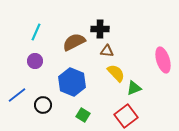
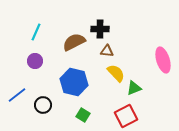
blue hexagon: moved 2 px right; rotated 8 degrees counterclockwise
red square: rotated 10 degrees clockwise
